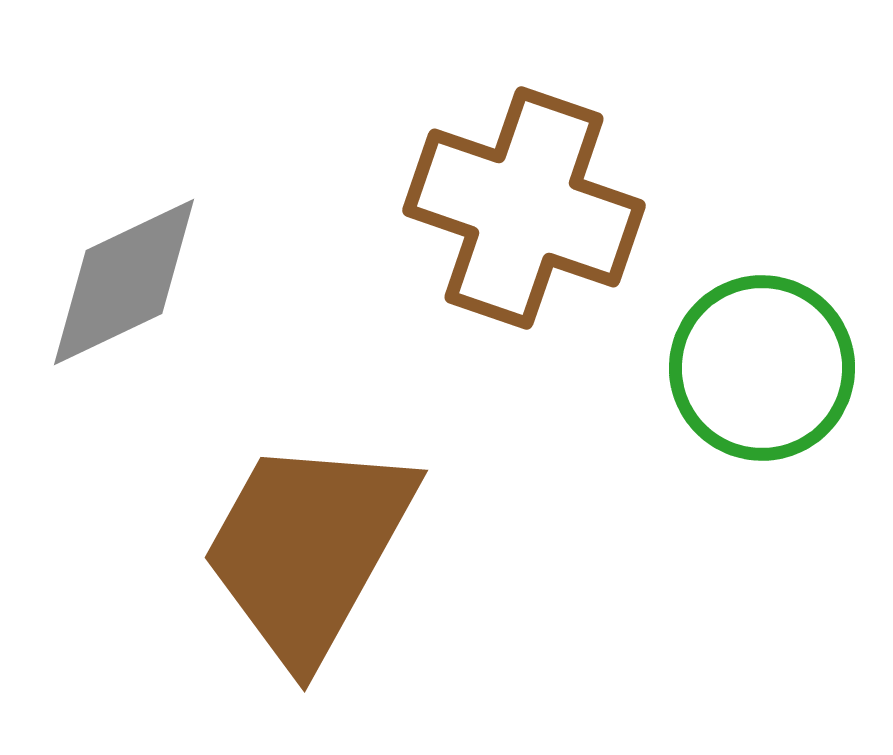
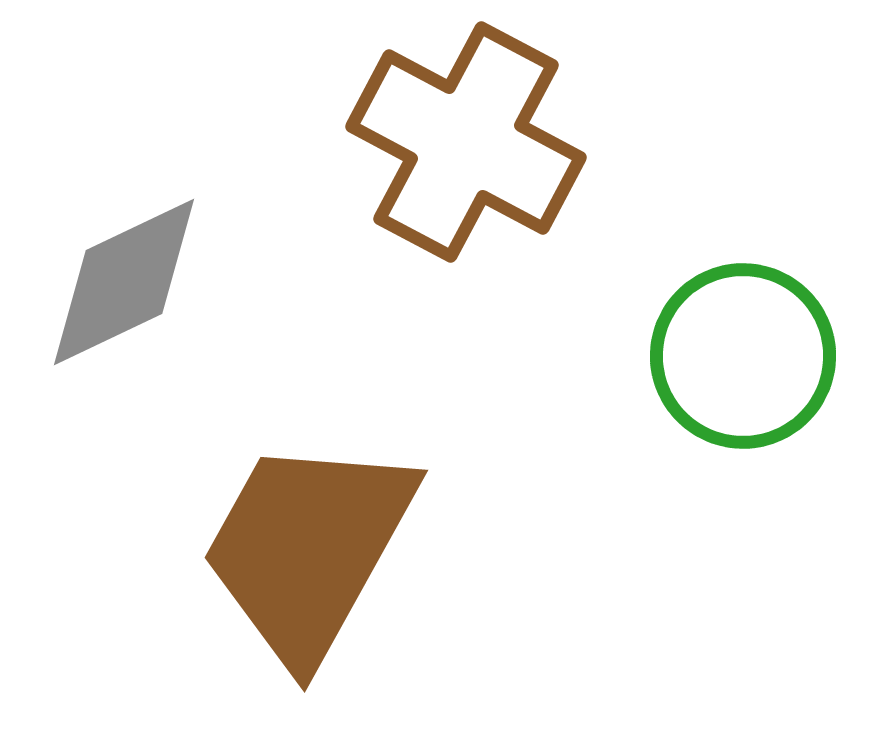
brown cross: moved 58 px left, 66 px up; rotated 9 degrees clockwise
green circle: moved 19 px left, 12 px up
